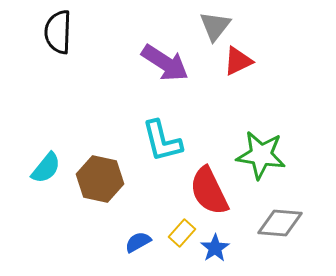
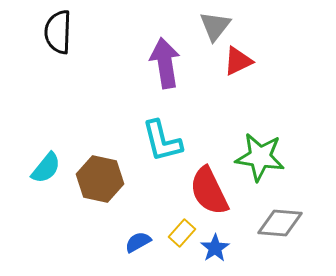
purple arrow: rotated 132 degrees counterclockwise
green star: moved 1 px left, 2 px down
